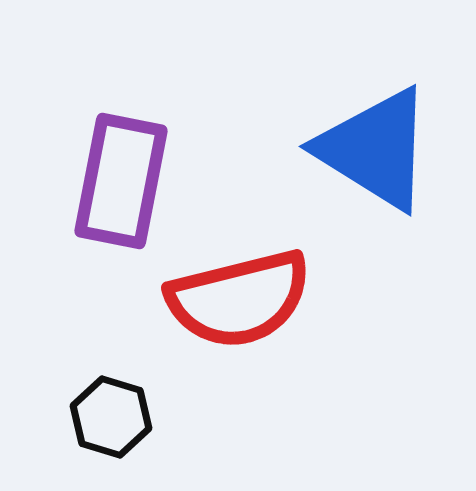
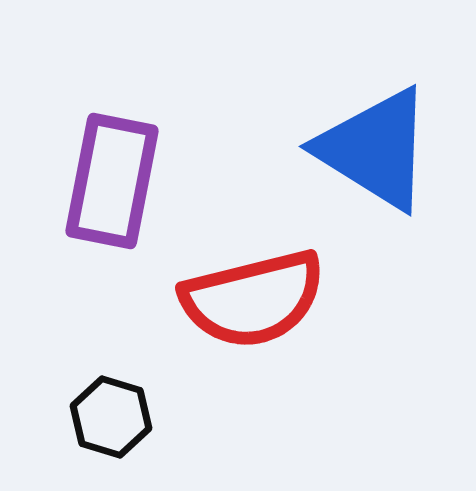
purple rectangle: moved 9 px left
red semicircle: moved 14 px right
